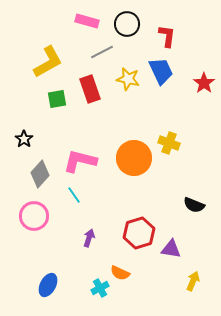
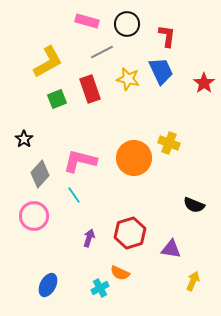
green square: rotated 12 degrees counterclockwise
red hexagon: moved 9 px left
